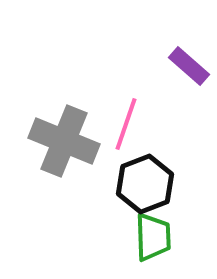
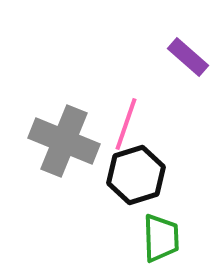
purple rectangle: moved 1 px left, 9 px up
black hexagon: moved 9 px left, 9 px up; rotated 4 degrees clockwise
green trapezoid: moved 8 px right, 1 px down
